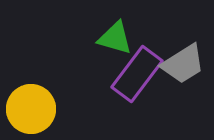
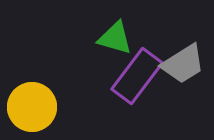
purple rectangle: moved 2 px down
yellow circle: moved 1 px right, 2 px up
